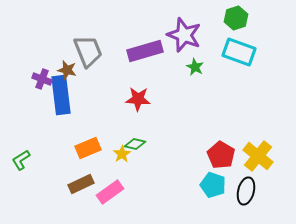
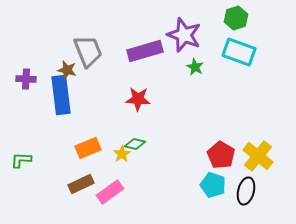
purple cross: moved 16 px left; rotated 18 degrees counterclockwise
green L-shape: rotated 35 degrees clockwise
